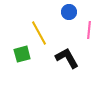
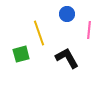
blue circle: moved 2 px left, 2 px down
yellow line: rotated 10 degrees clockwise
green square: moved 1 px left
